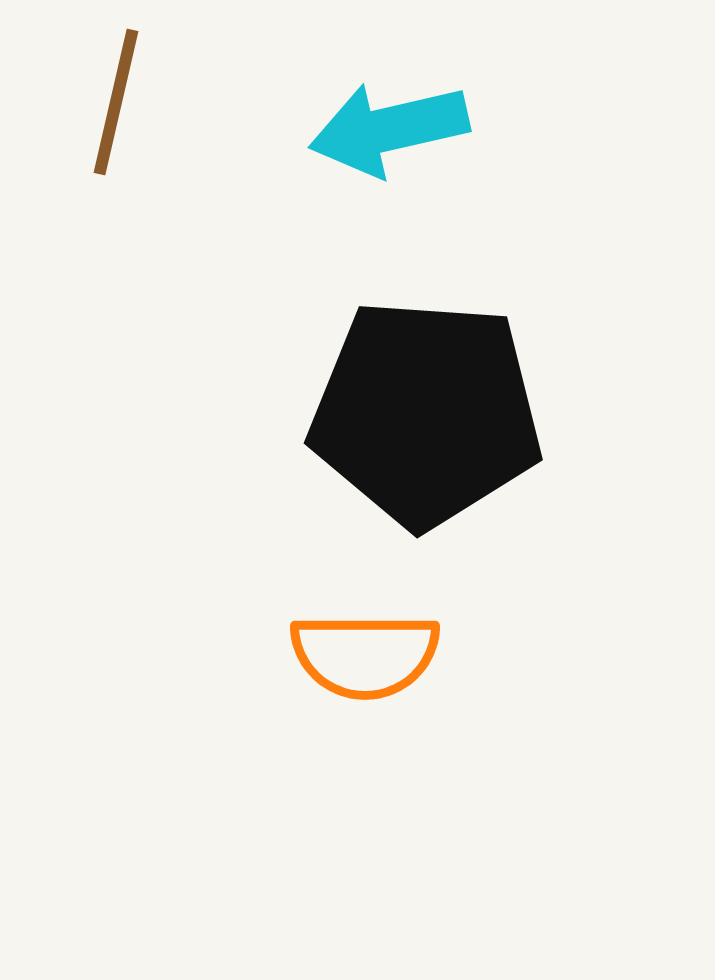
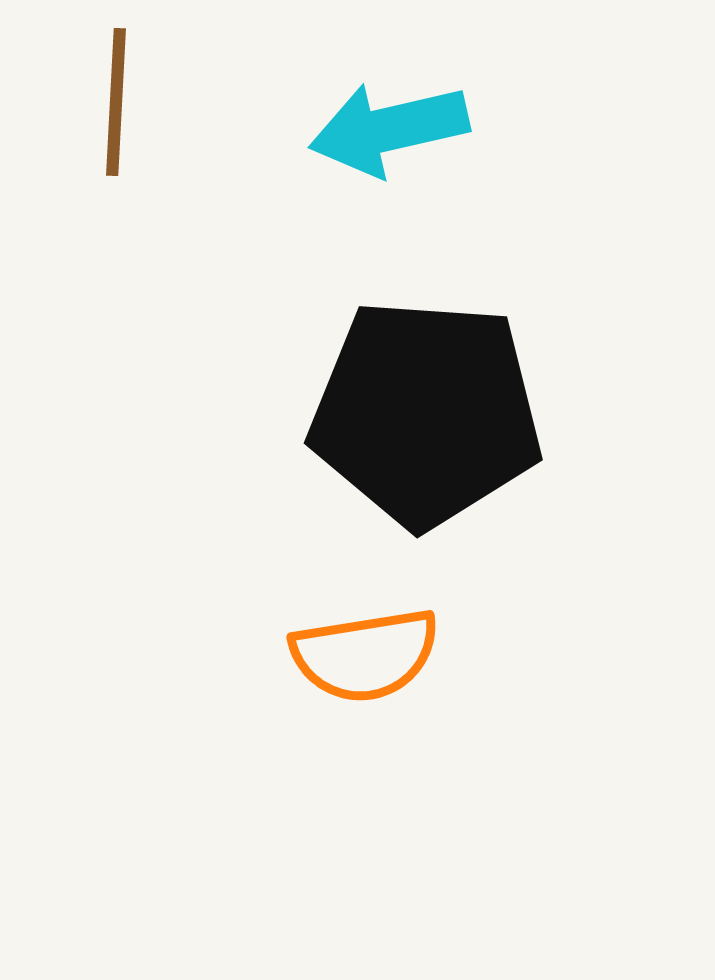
brown line: rotated 10 degrees counterclockwise
orange semicircle: rotated 9 degrees counterclockwise
